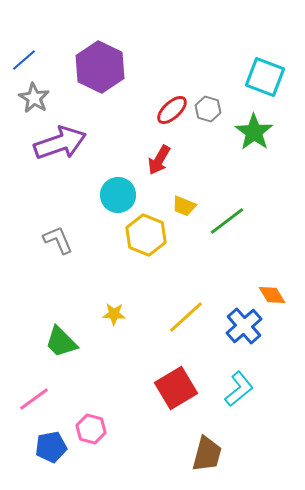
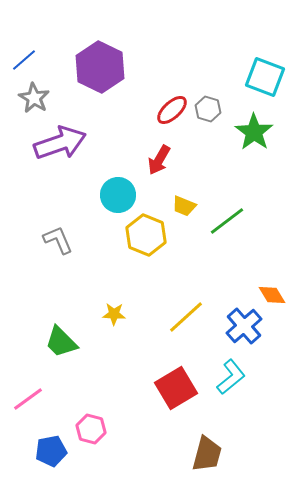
cyan L-shape: moved 8 px left, 12 px up
pink line: moved 6 px left
blue pentagon: moved 4 px down
